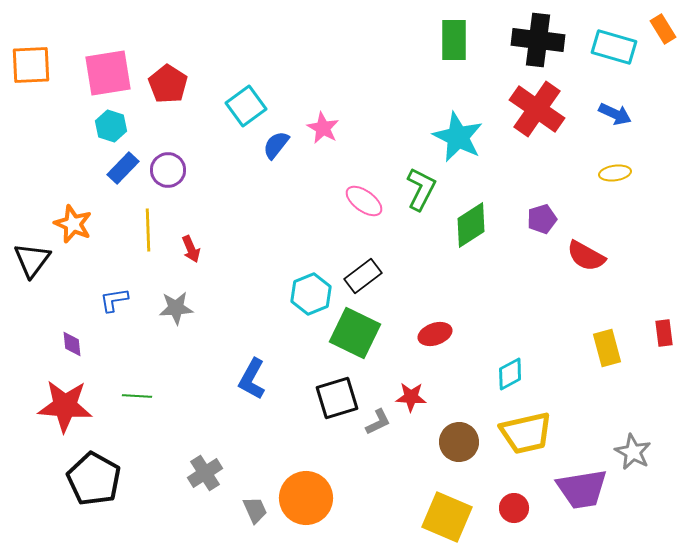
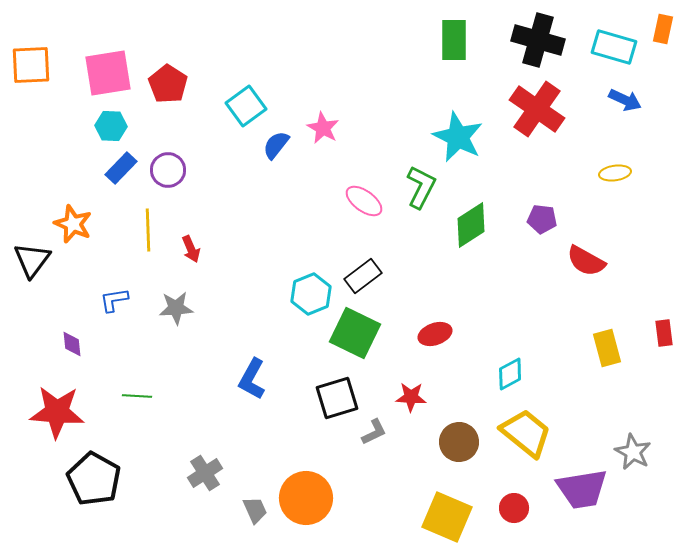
orange rectangle at (663, 29): rotated 44 degrees clockwise
black cross at (538, 40): rotated 9 degrees clockwise
blue arrow at (615, 114): moved 10 px right, 14 px up
cyan hexagon at (111, 126): rotated 16 degrees counterclockwise
blue rectangle at (123, 168): moved 2 px left
green L-shape at (421, 189): moved 2 px up
purple pentagon at (542, 219): rotated 24 degrees clockwise
red semicircle at (586, 256): moved 5 px down
red star at (65, 406): moved 8 px left, 6 px down
gray L-shape at (378, 422): moved 4 px left, 10 px down
yellow trapezoid at (526, 433): rotated 128 degrees counterclockwise
